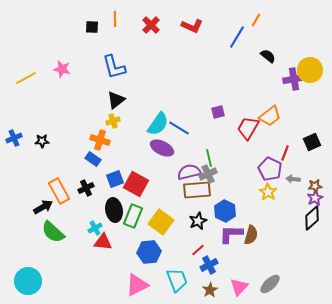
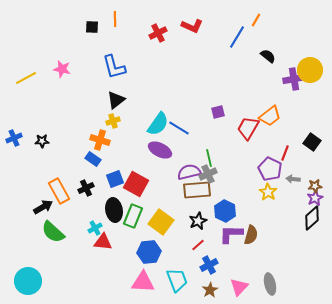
red cross at (151, 25): moved 7 px right, 8 px down; rotated 18 degrees clockwise
black square at (312, 142): rotated 30 degrees counterclockwise
purple ellipse at (162, 148): moved 2 px left, 2 px down
red line at (198, 250): moved 5 px up
gray ellipse at (270, 284): rotated 60 degrees counterclockwise
pink triangle at (137, 285): moved 6 px right, 3 px up; rotated 30 degrees clockwise
